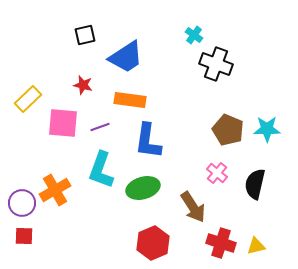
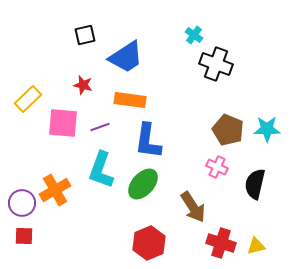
pink cross: moved 6 px up; rotated 15 degrees counterclockwise
green ellipse: moved 4 px up; rotated 32 degrees counterclockwise
red hexagon: moved 4 px left
